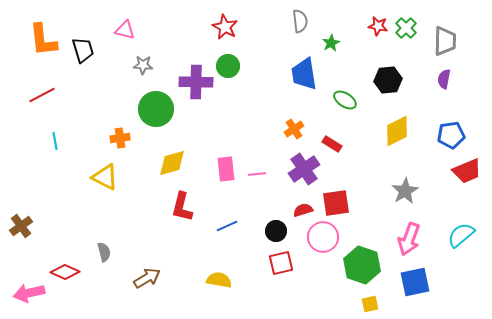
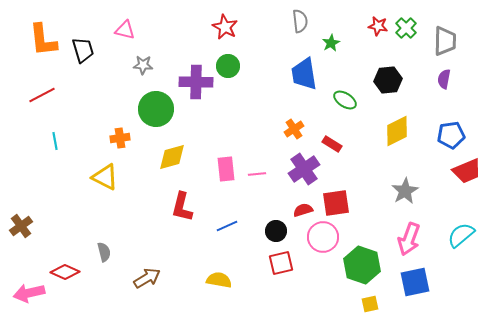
yellow diamond at (172, 163): moved 6 px up
